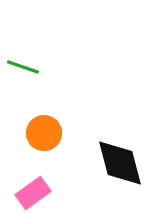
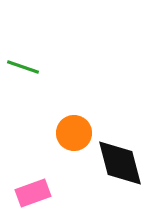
orange circle: moved 30 px right
pink rectangle: rotated 16 degrees clockwise
